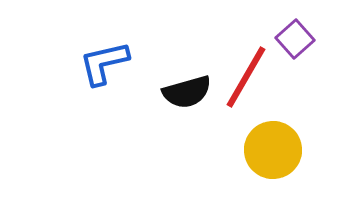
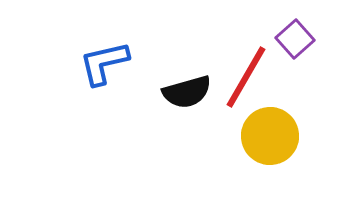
yellow circle: moved 3 px left, 14 px up
